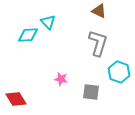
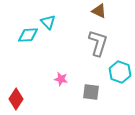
cyan hexagon: moved 1 px right
red diamond: rotated 65 degrees clockwise
